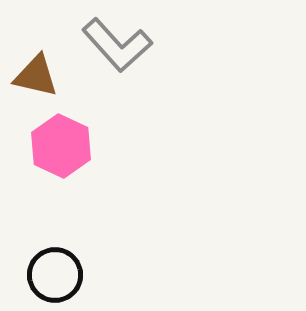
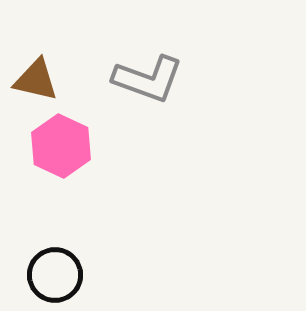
gray L-shape: moved 31 px right, 34 px down; rotated 28 degrees counterclockwise
brown triangle: moved 4 px down
